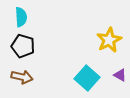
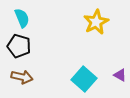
cyan semicircle: moved 1 px right, 1 px down; rotated 18 degrees counterclockwise
yellow star: moved 13 px left, 18 px up
black pentagon: moved 4 px left
cyan square: moved 3 px left, 1 px down
